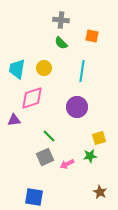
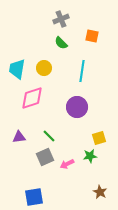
gray cross: moved 1 px up; rotated 28 degrees counterclockwise
purple triangle: moved 5 px right, 17 px down
blue square: rotated 18 degrees counterclockwise
